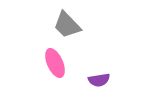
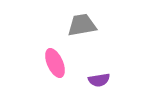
gray trapezoid: moved 15 px right; rotated 124 degrees clockwise
